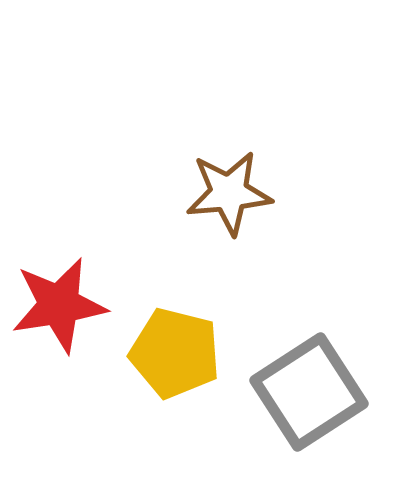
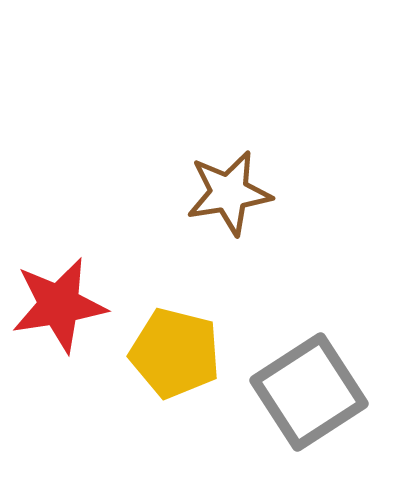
brown star: rotated 4 degrees counterclockwise
